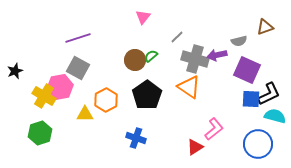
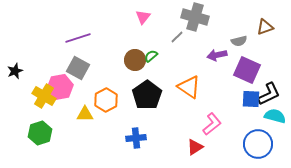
gray cross: moved 42 px up
pink L-shape: moved 2 px left, 5 px up
blue cross: rotated 24 degrees counterclockwise
